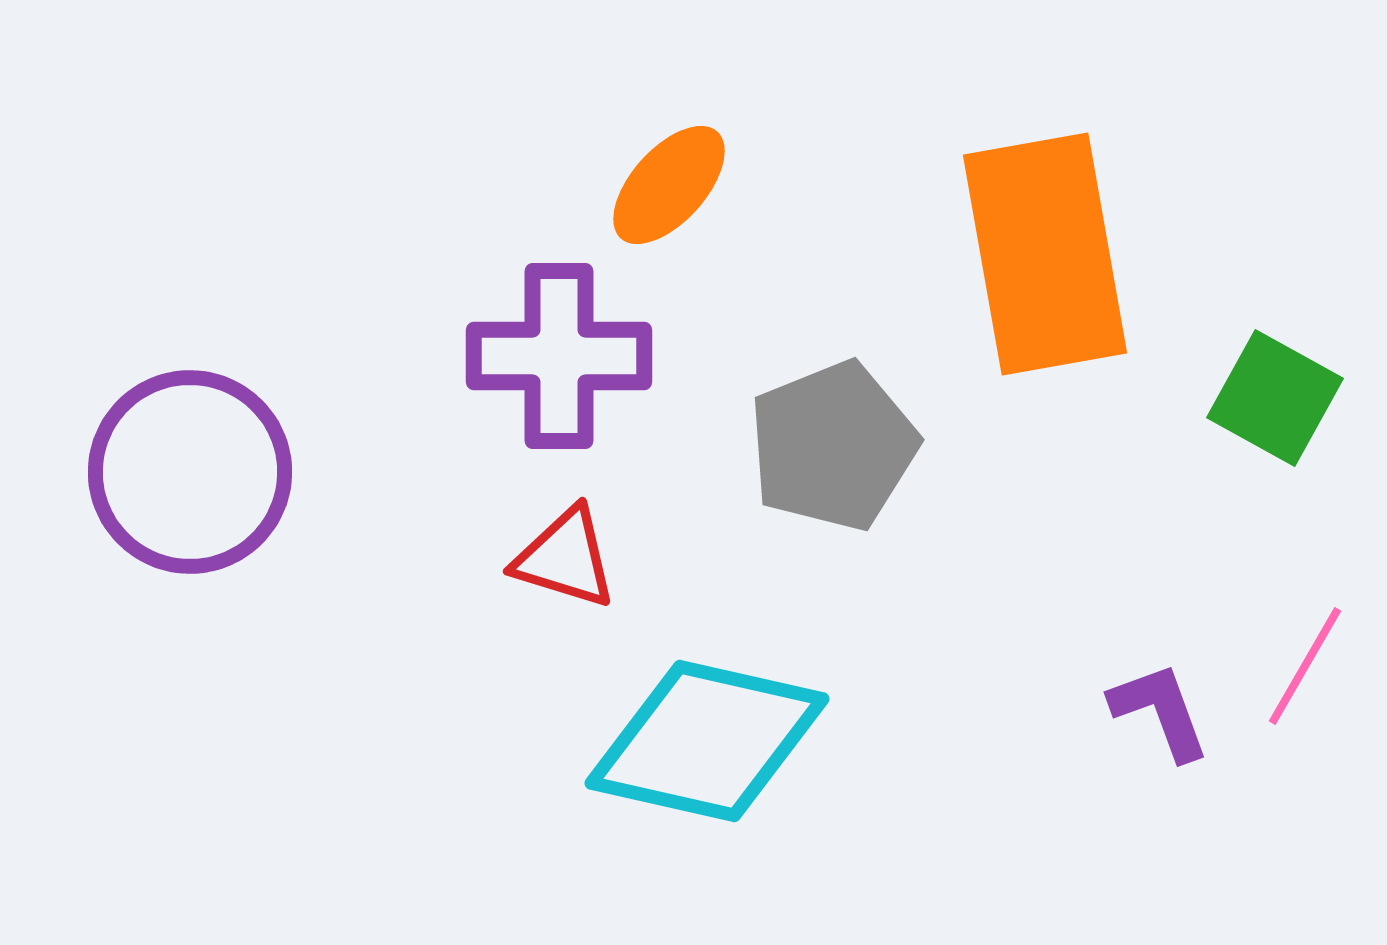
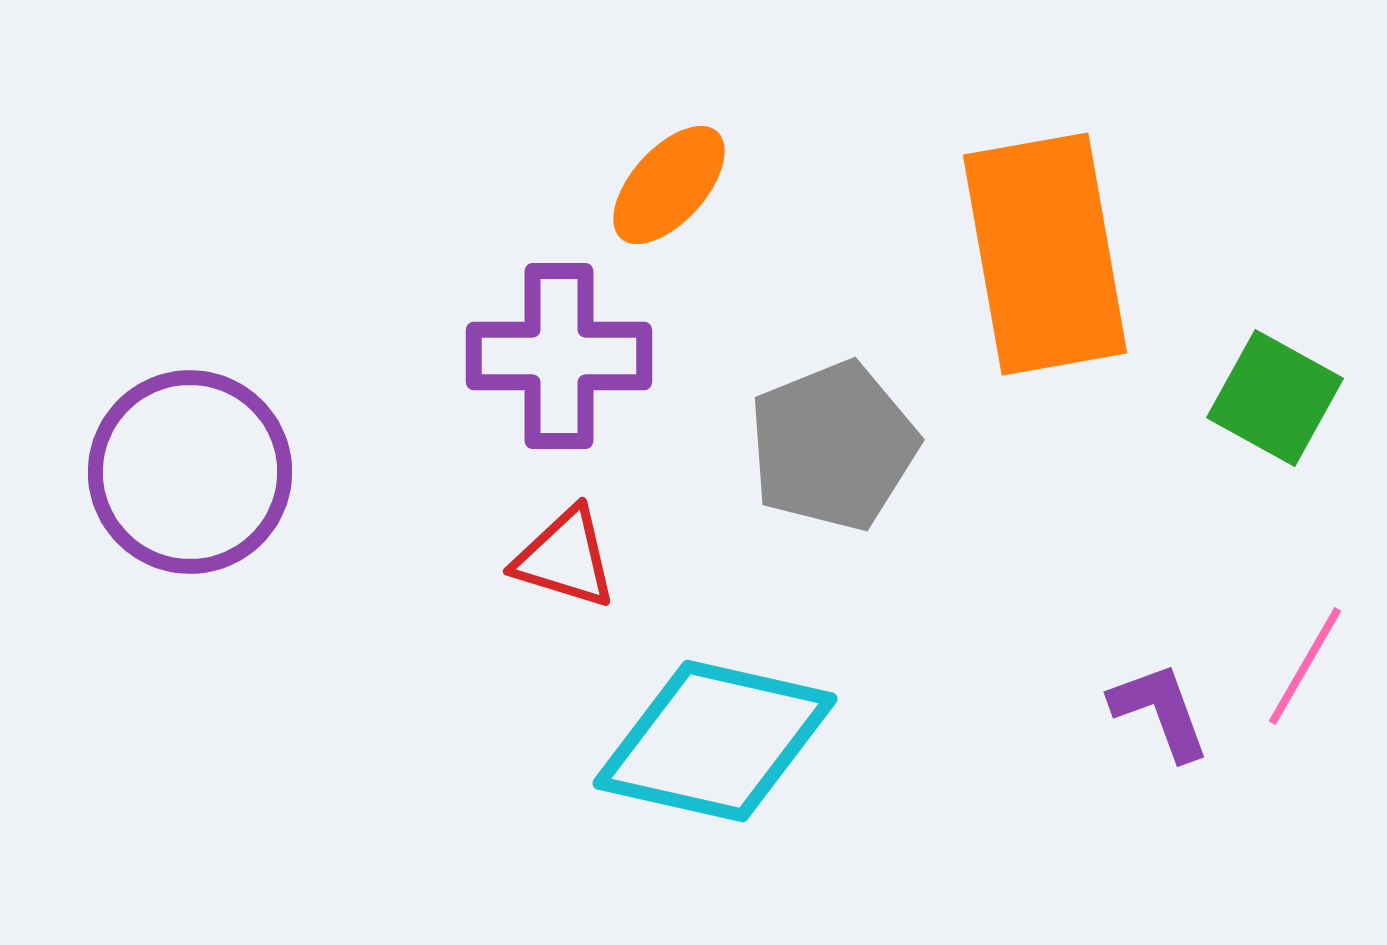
cyan diamond: moved 8 px right
